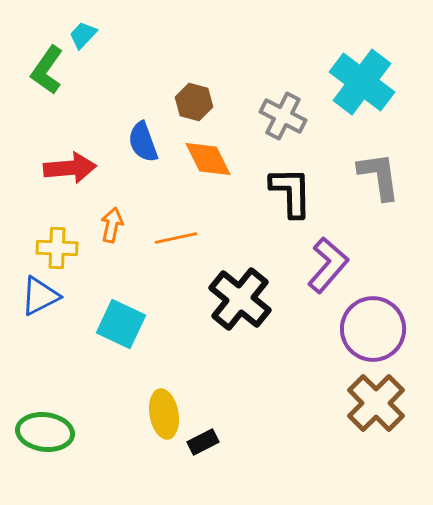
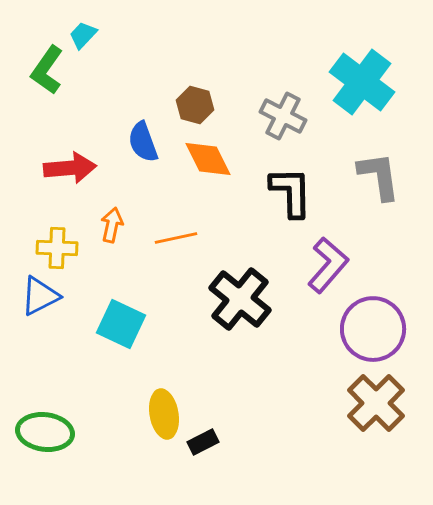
brown hexagon: moved 1 px right, 3 px down
